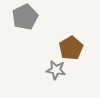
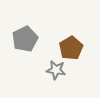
gray pentagon: moved 22 px down
